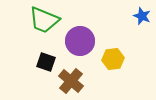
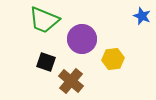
purple circle: moved 2 px right, 2 px up
